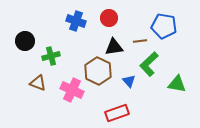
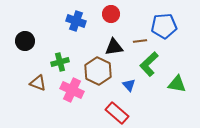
red circle: moved 2 px right, 4 px up
blue pentagon: rotated 15 degrees counterclockwise
green cross: moved 9 px right, 6 px down
blue triangle: moved 4 px down
red rectangle: rotated 60 degrees clockwise
